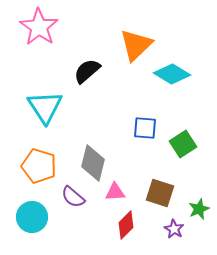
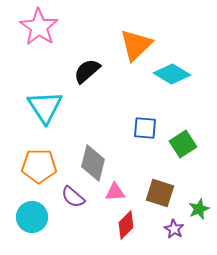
orange pentagon: rotated 16 degrees counterclockwise
